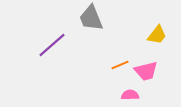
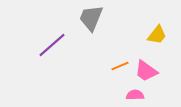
gray trapezoid: rotated 44 degrees clockwise
orange line: moved 1 px down
pink trapezoid: rotated 50 degrees clockwise
pink semicircle: moved 5 px right
